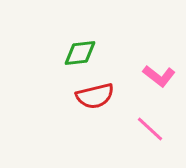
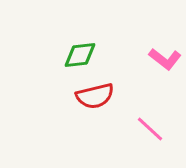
green diamond: moved 2 px down
pink L-shape: moved 6 px right, 17 px up
